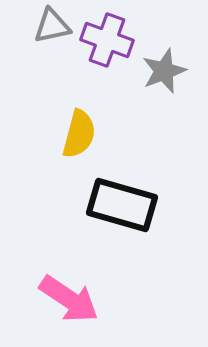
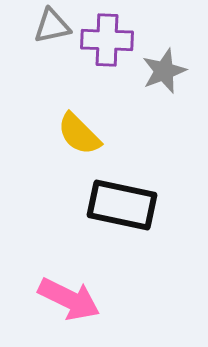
purple cross: rotated 18 degrees counterclockwise
yellow semicircle: rotated 120 degrees clockwise
black rectangle: rotated 4 degrees counterclockwise
pink arrow: rotated 8 degrees counterclockwise
